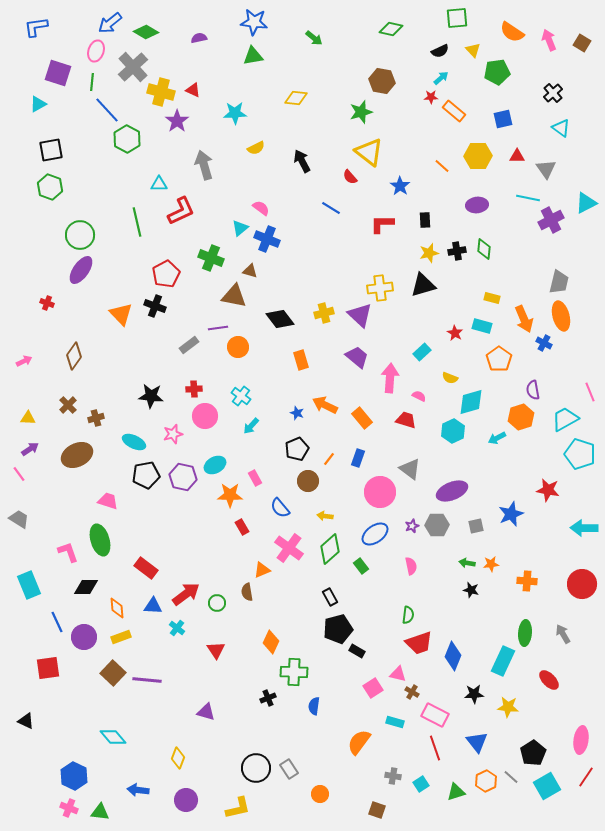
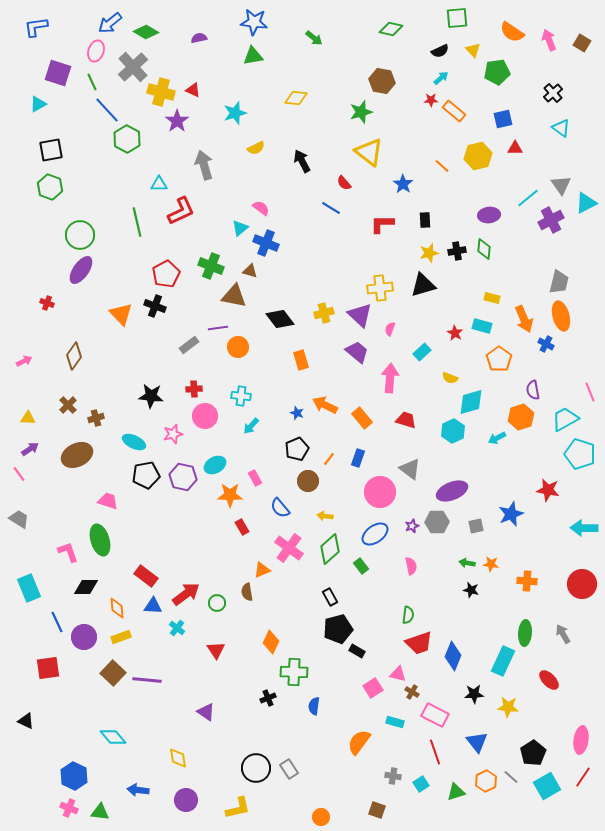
green line at (92, 82): rotated 30 degrees counterclockwise
red star at (431, 97): moved 3 px down
cyan star at (235, 113): rotated 15 degrees counterclockwise
yellow hexagon at (478, 156): rotated 12 degrees counterclockwise
red triangle at (517, 156): moved 2 px left, 8 px up
gray triangle at (546, 169): moved 15 px right, 16 px down
red semicircle at (350, 177): moved 6 px left, 6 px down
blue star at (400, 186): moved 3 px right, 2 px up
cyan line at (528, 198): rotated 50 degrees counterclockwise
purple ellipse at (477, 205): moved 12 px right, 10 px down
blue cross at (267, 239): moved 1 px left, 4 px down
green cross at (211, 258): moved 8 px down
blue cross at (544, 343): moved 2 px right, 1 px down
purple trapezoid at (357, 357): moved 5 px up
cyan cross at (241, 396): rotated 30 degrees counterclockwise
pink semicircle at (419, 396): moved 29 px left, 67 px up; rotated 96 degrees counterclockwise
gray hexagon at (437, 525): moved 3 px up
orange star at (491, 564): rotated 14 degrees clockwise
red rectangle at (146, 568): moved 8 px down
cyan rectangle at (29, 585): moved 3 px down
purple triangle at (206, 712): rotated 18 degrees clockwise
red line at (435, 748): moved 4 px down
yellow diamond at (178, 758): rotated 30 degrees counterclockwise
red line at (586, 777): moved 3 px left
orange circle at (320, 794): moved 1 px right, 23 px down
